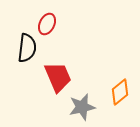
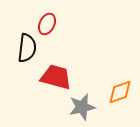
red trapezoid: moved 2 px left; rotated 52 degrees counterclockwise
orange diamond: rotated 20 degrees clockwise
